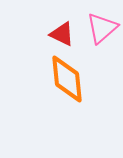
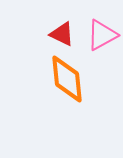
pink triangle: moved 7 px down; rotated 12 degrees clockwise
